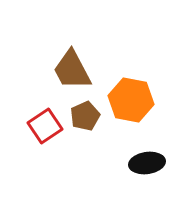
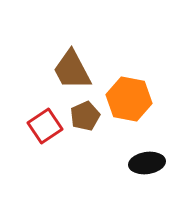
orange hexagon: moved 2 px left, 1 px up
